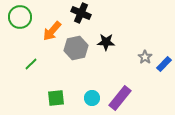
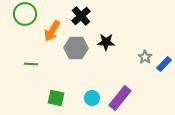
black cross: moved 3 px down; rotated 24 degrees clockwise
green circle: moved 5 px right, 3 px up
orange arrow: rotated 10 degrees counterclockwise
gray hexagon: rotated 15 degrees clockwise
green line: rotated 48 degrees clockwise
green square: rotated 18 degrees clockwise
